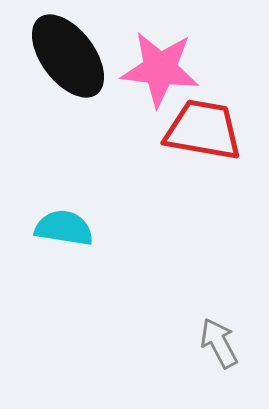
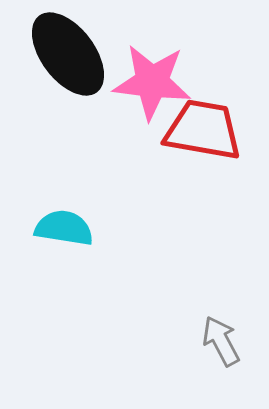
black ellipse: moved 2 px up
pink star: moved 8 px left, 13 px down
gray arrow: moved 2 px right, 2 px up
